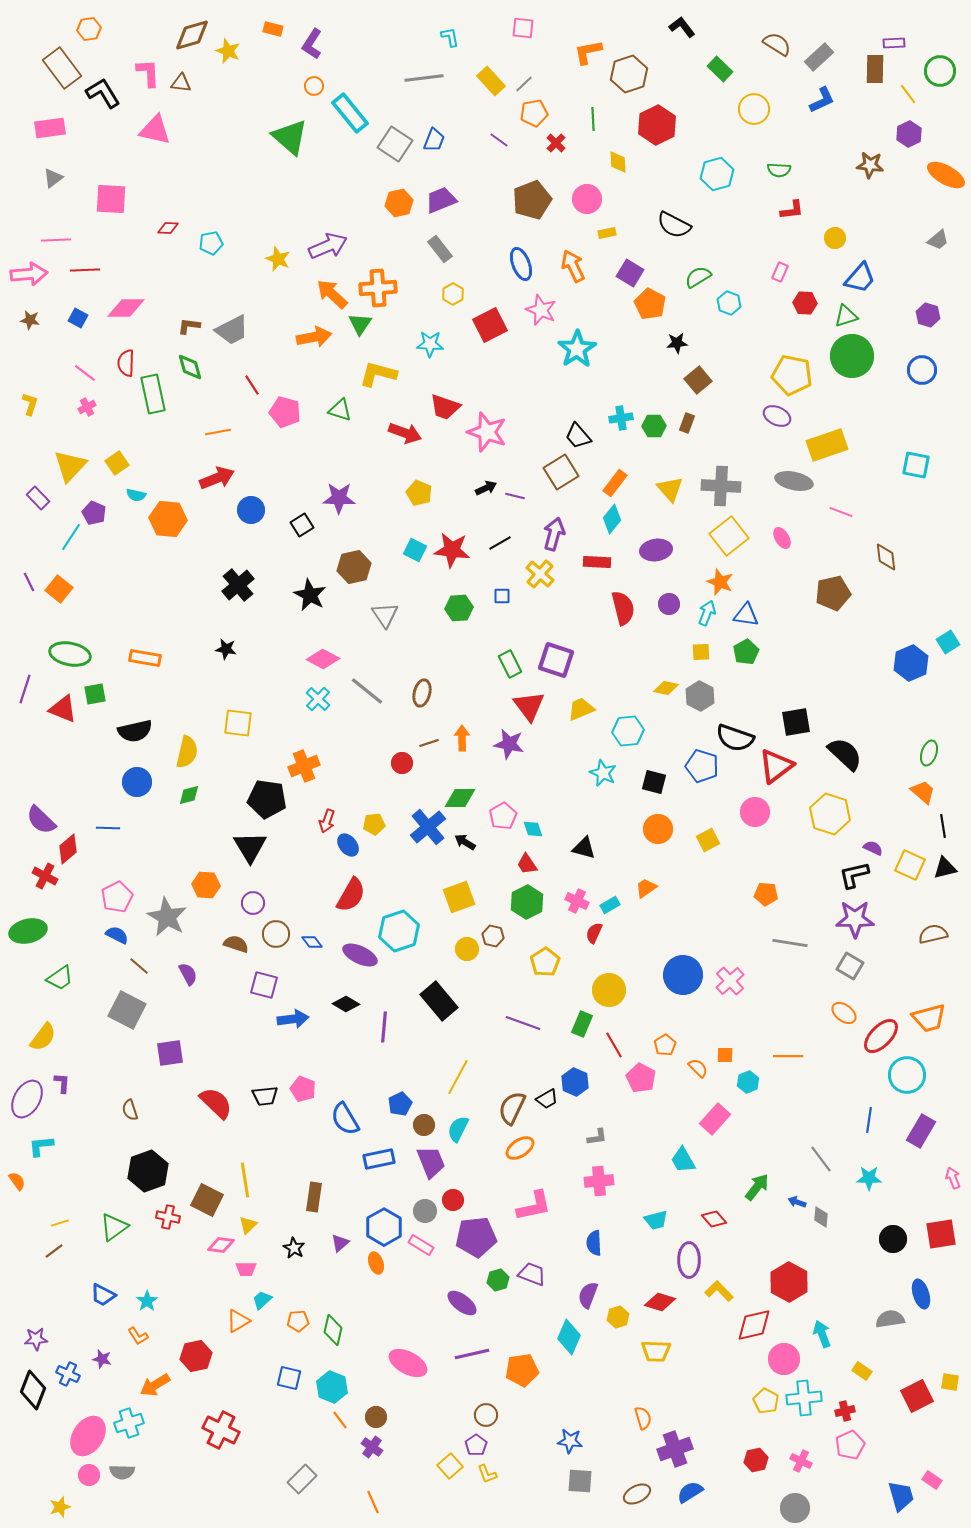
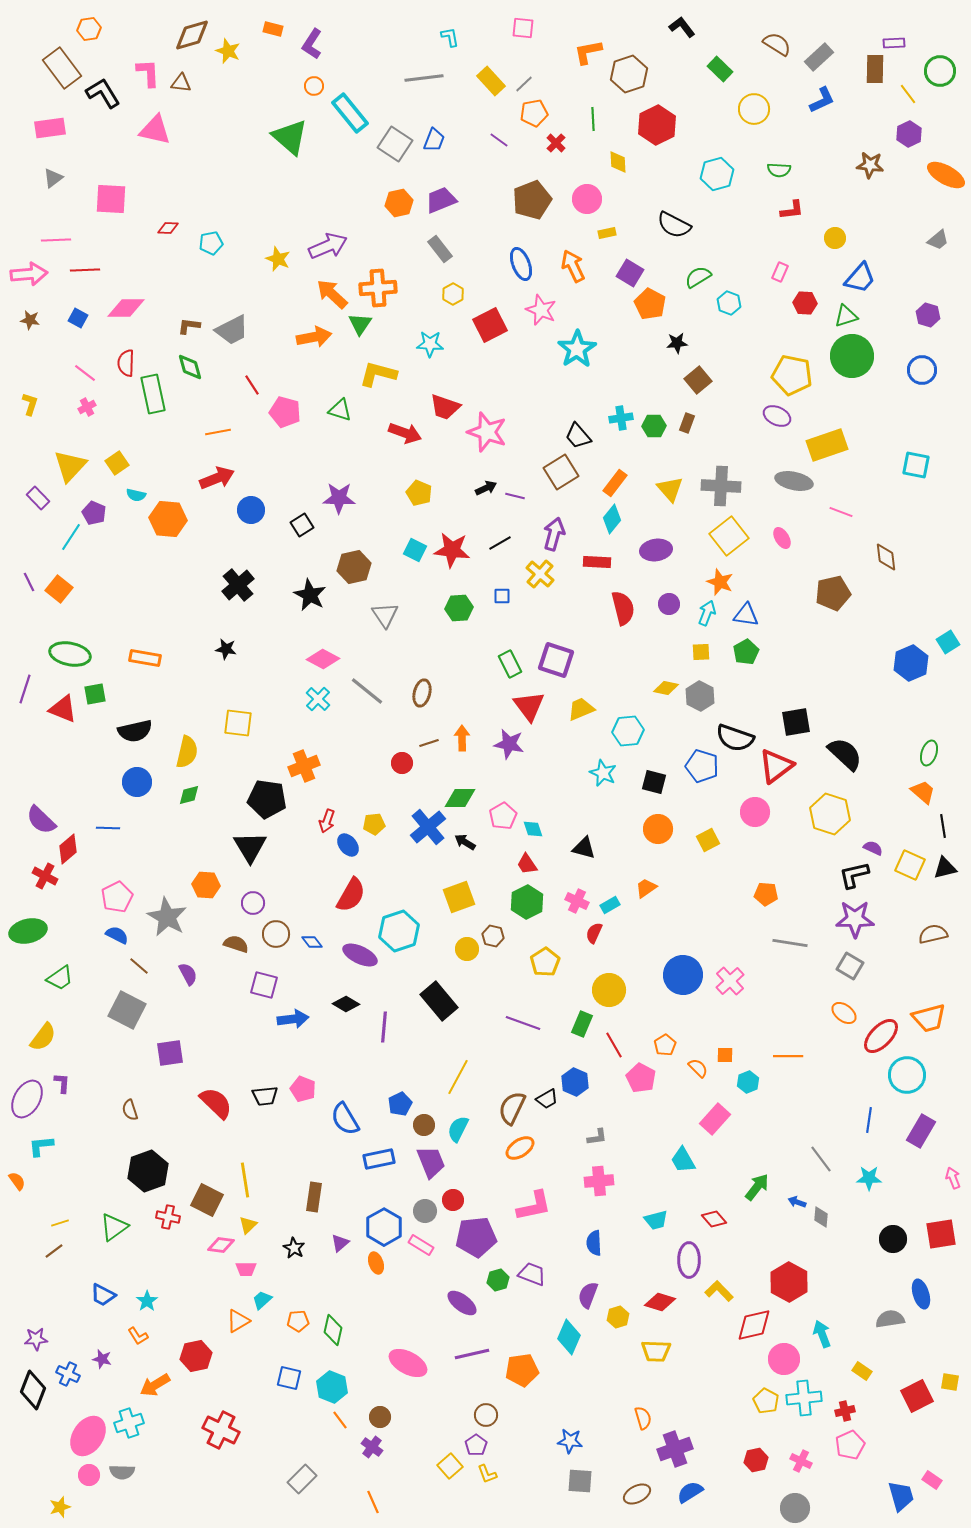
brown circle at (376, 1417): moved 4 px right
